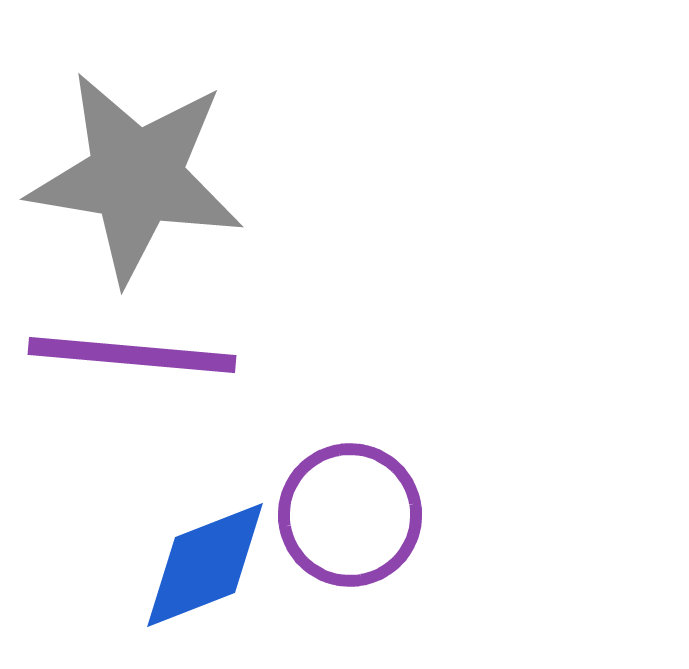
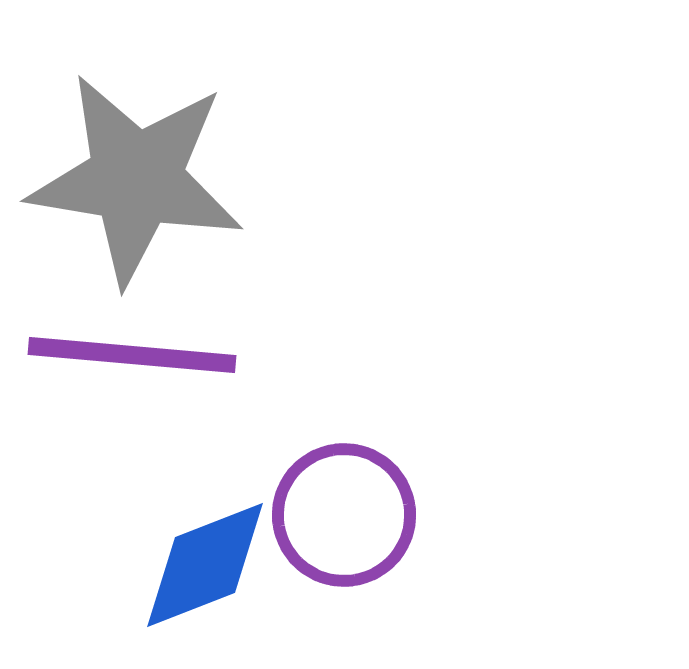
gray star: moved 2 px down
purple circle: moved 6 px left
